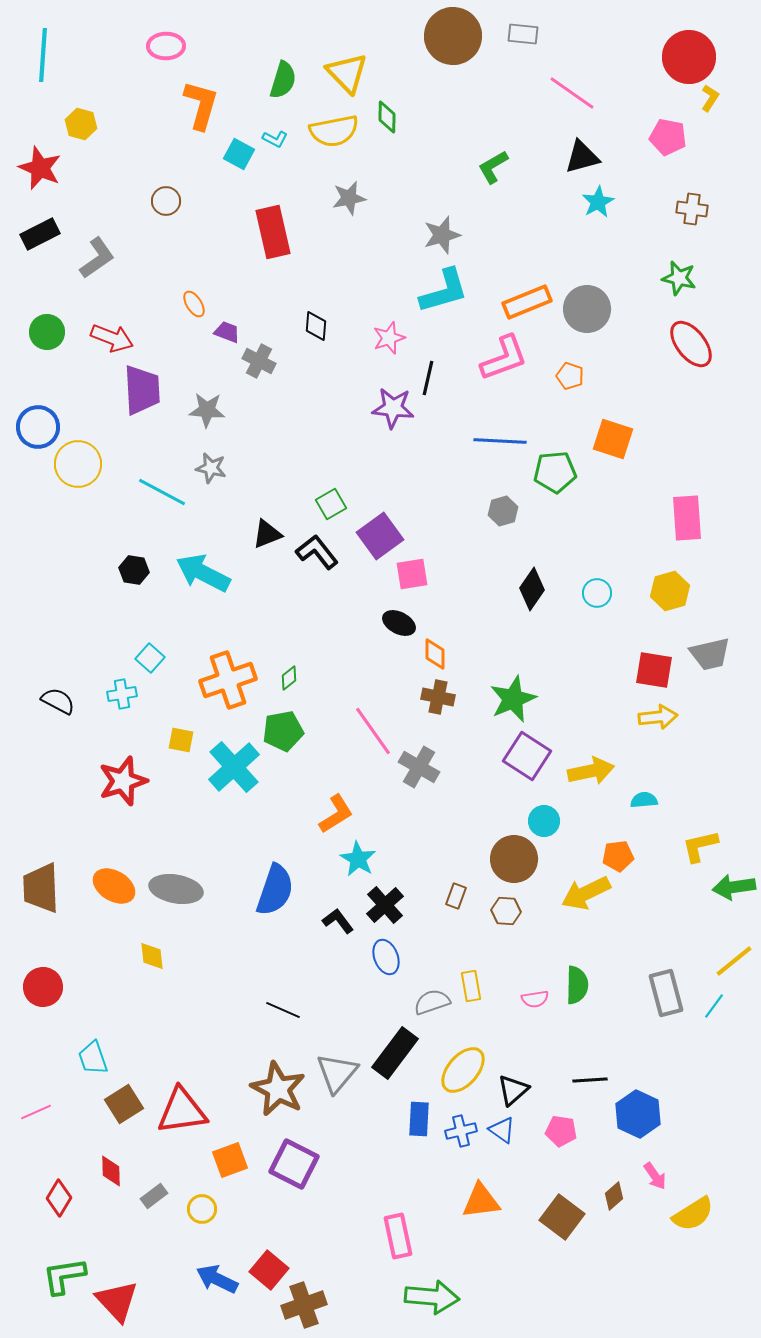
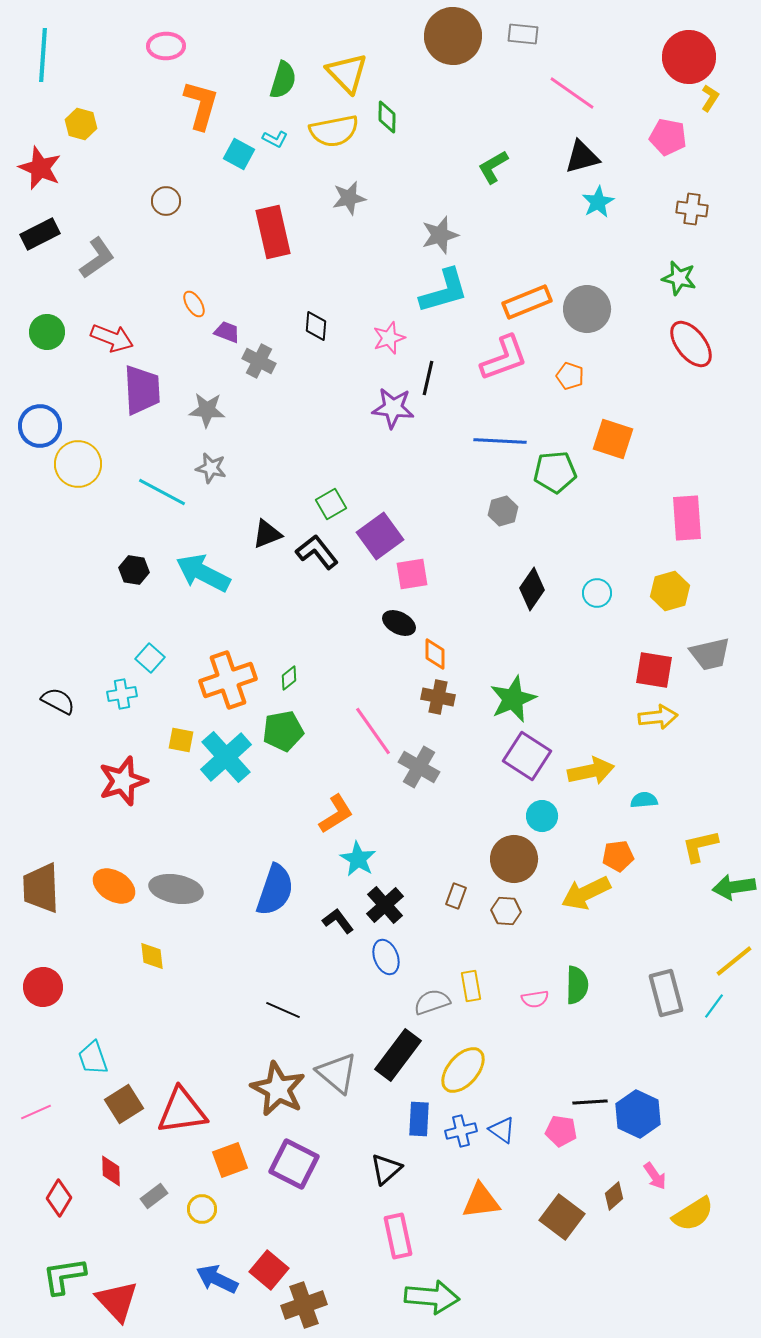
gray star at (442, 235): moved 2 px left
blue circle at (38, 427): moved 2 px right, 1 px up
cyan cross at (234, 767): moved 8 px left, 10 px up
cyan circle at (544, 821): moved 2 px left, 5 px up
black rectangle at (395, 1053): moved 3 px right, 2 px down
gray triangle at (337, 1073): rotated 30 degrees counterclockwise
black line at (590, 1080): moved 22 px down
black triangle at (513, 1090): moved 127 px left, 79 px down
